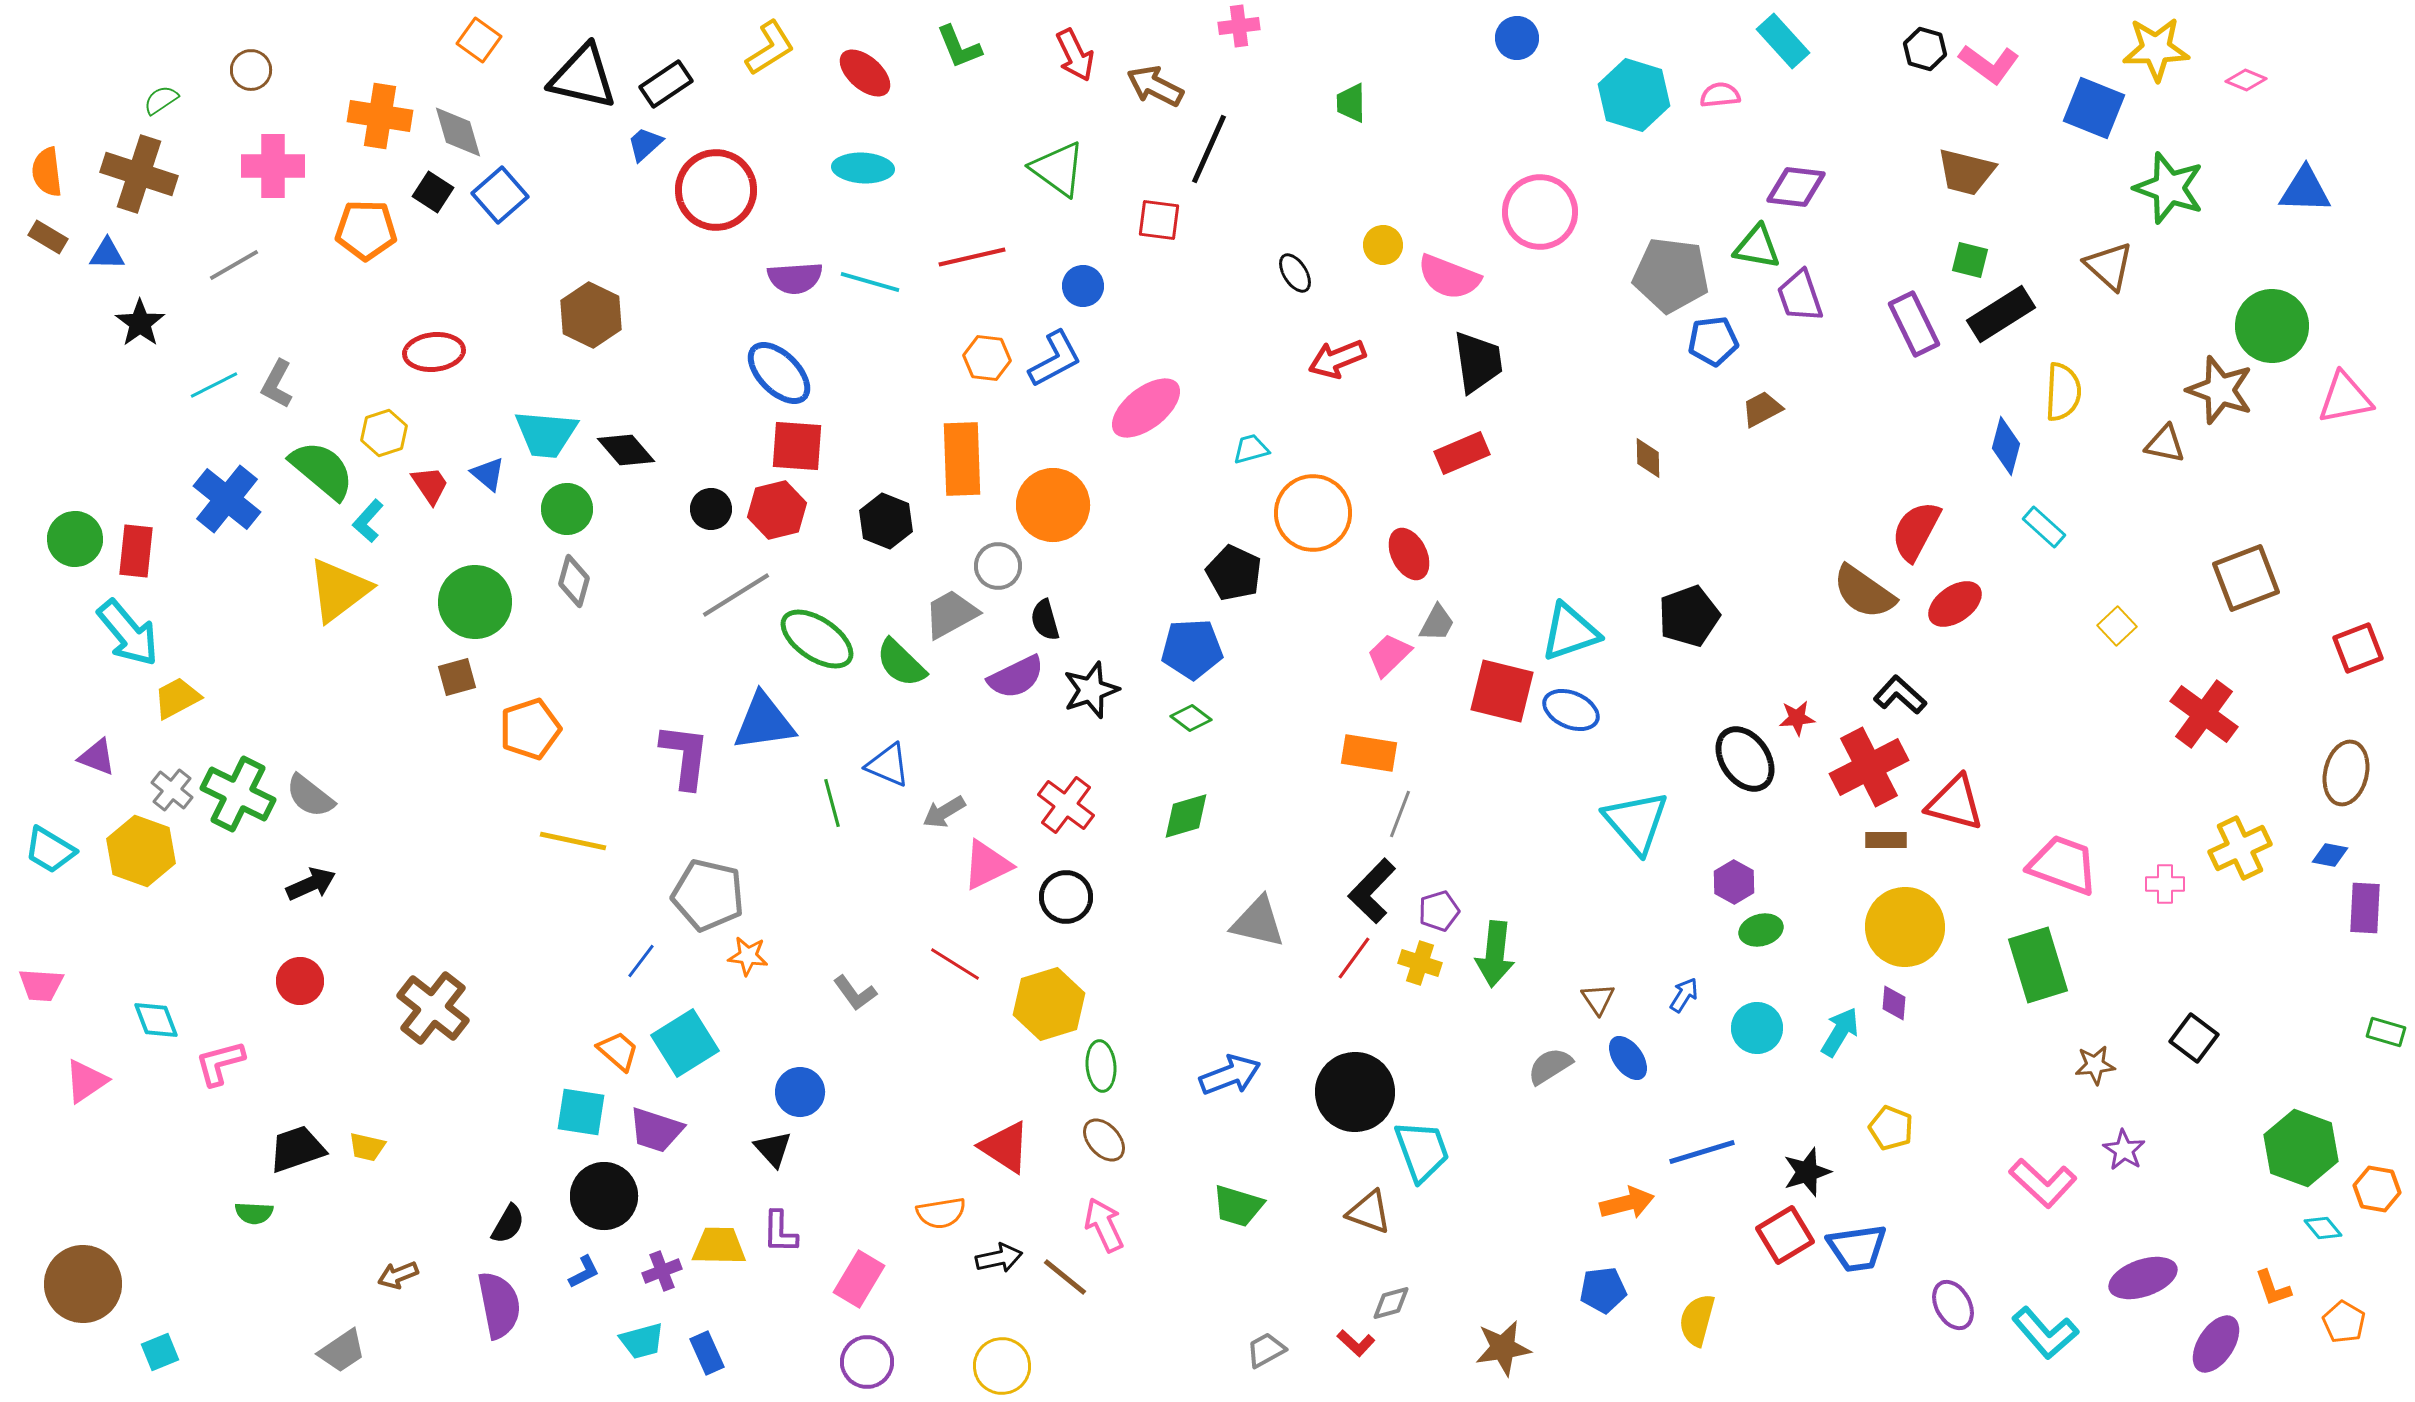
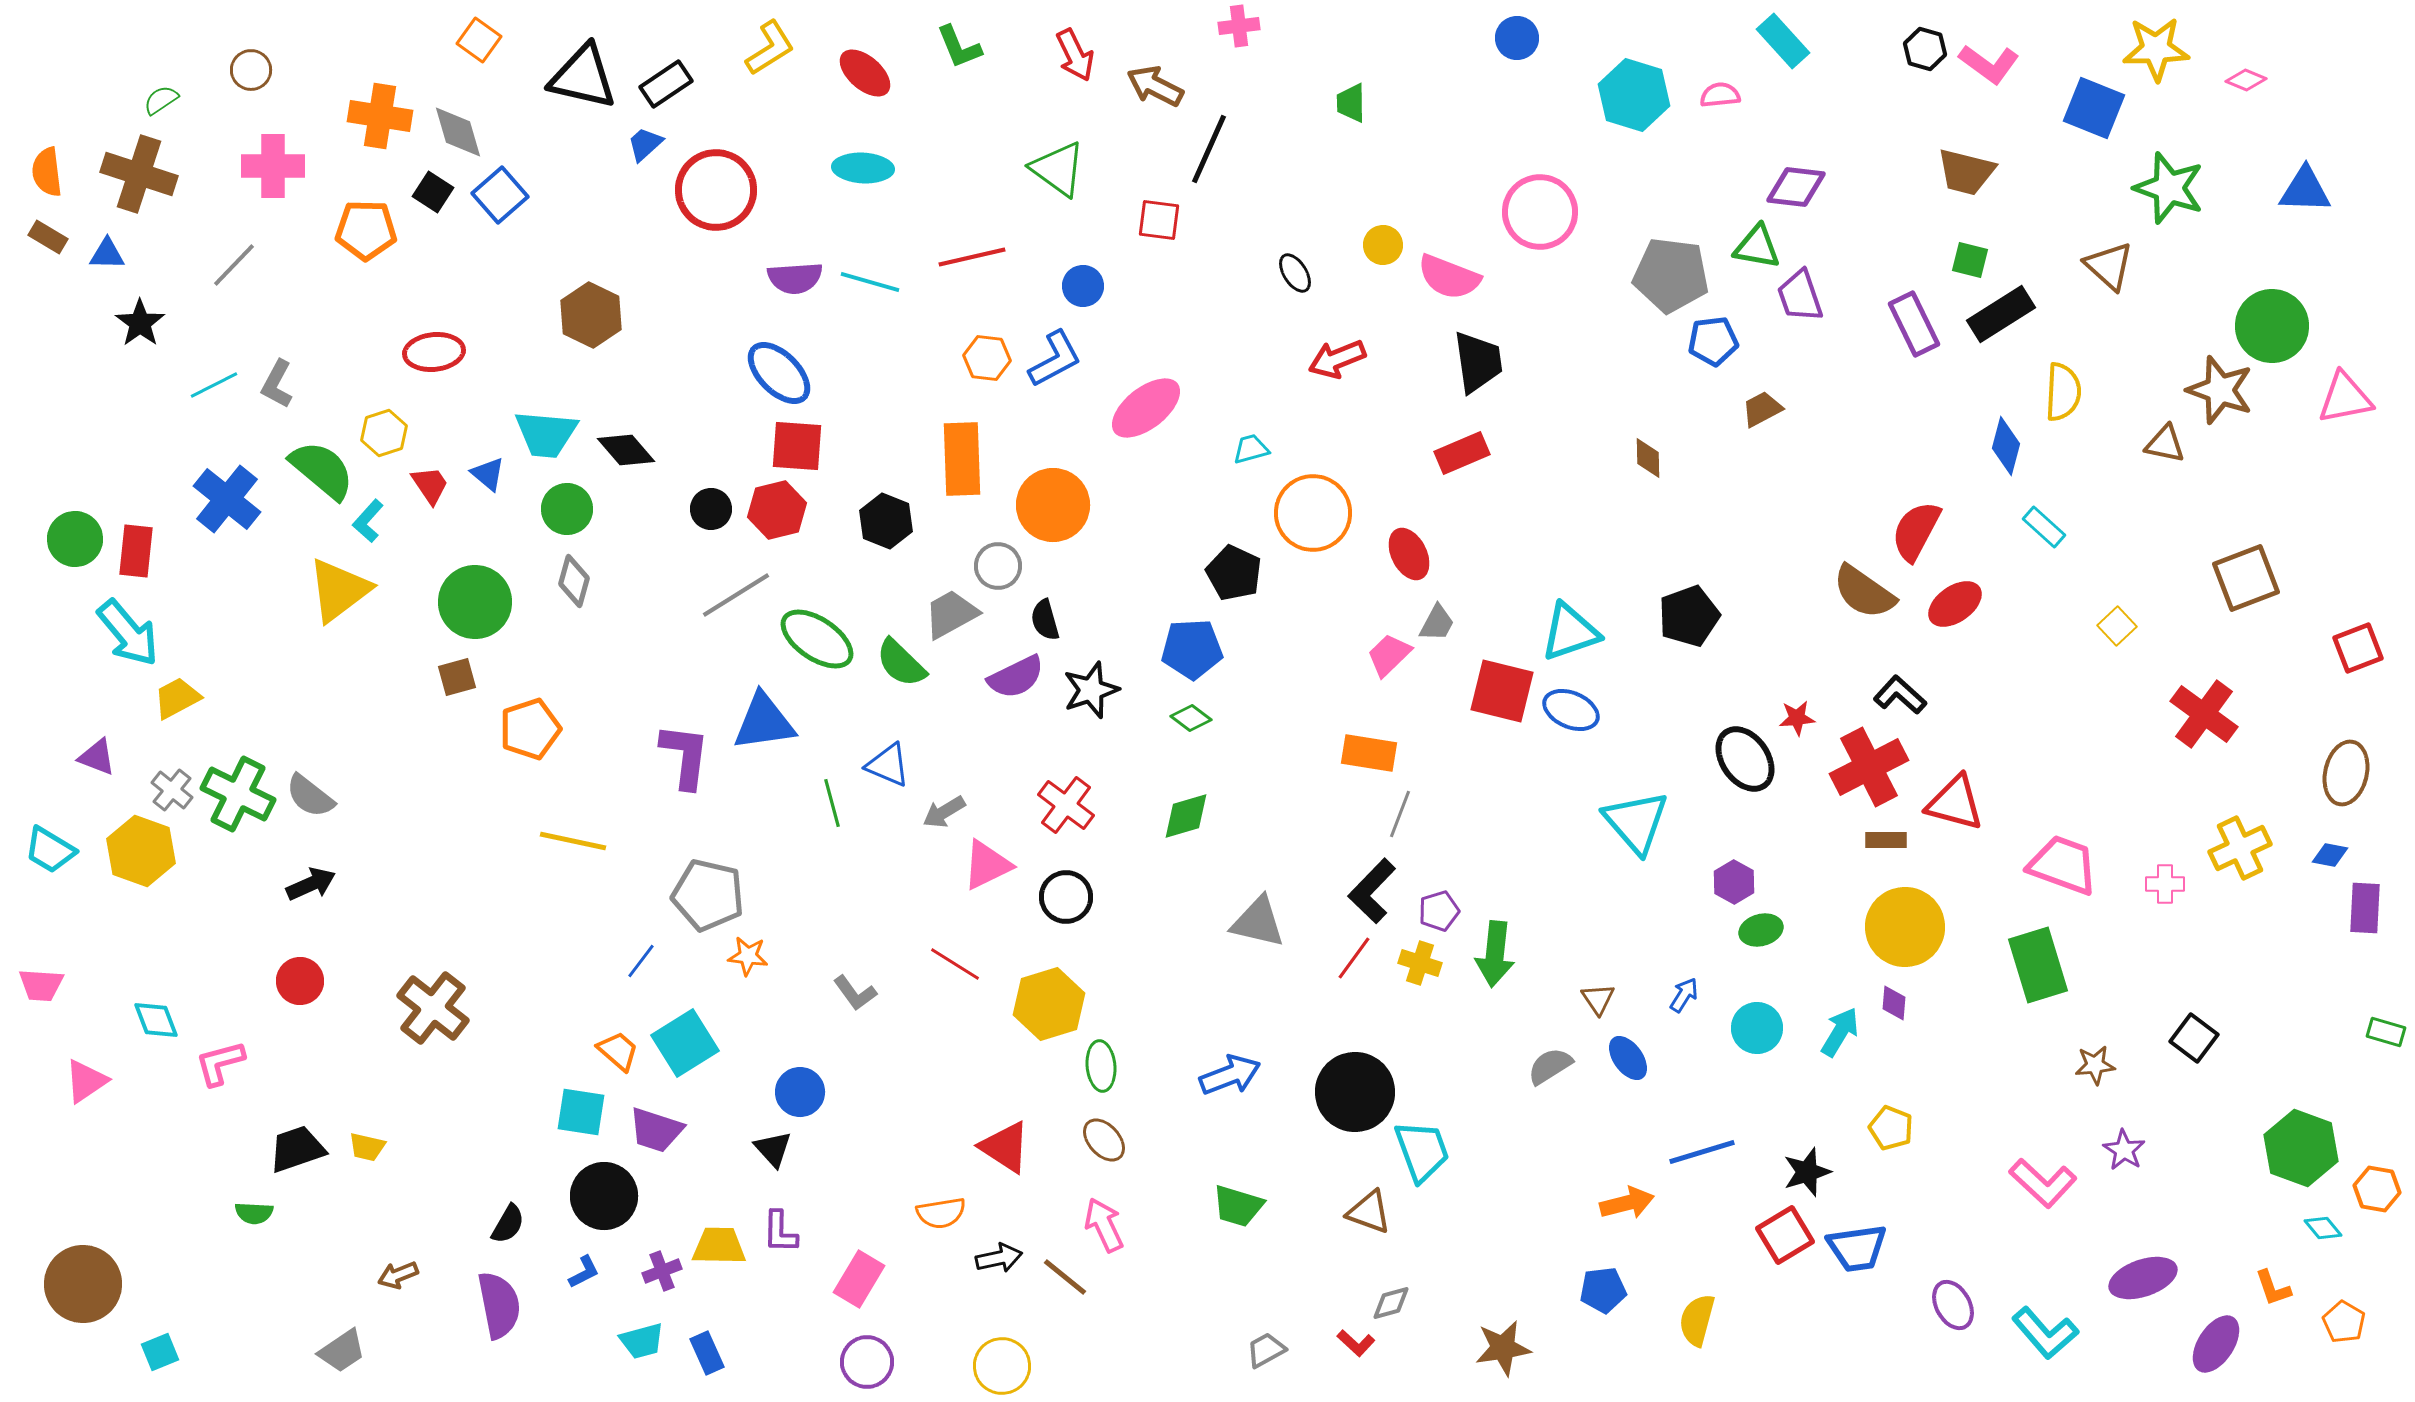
gray line at (234, 265): rotated 16 degrees counterclockwise
